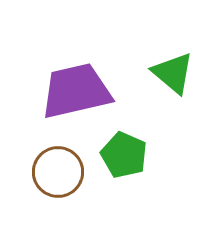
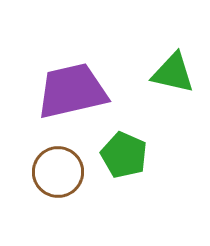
green triangle: rotated 27 degrees counterclockwise
purple trapezoid: moved 4 px left
